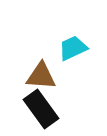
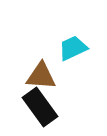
black rectangle: moved 1 px left, 2 px up
